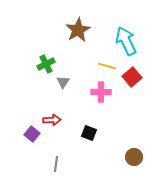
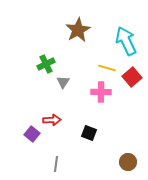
yellow line: moved 2 px down
brown circle: moved 6 px left, 5 px down
